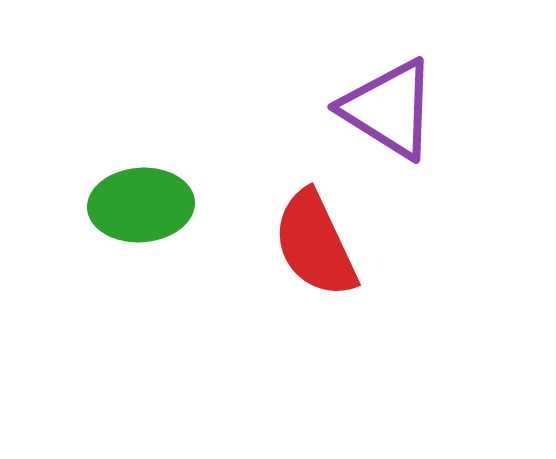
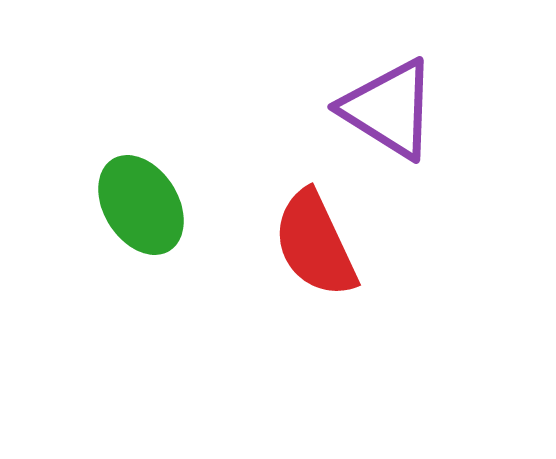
green ellipse: rotated 62 degrees clockwise
